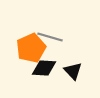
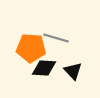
gray line: moved 6 px right, 1 px down
orange pentagon: rotated 28 degrees clockwise
